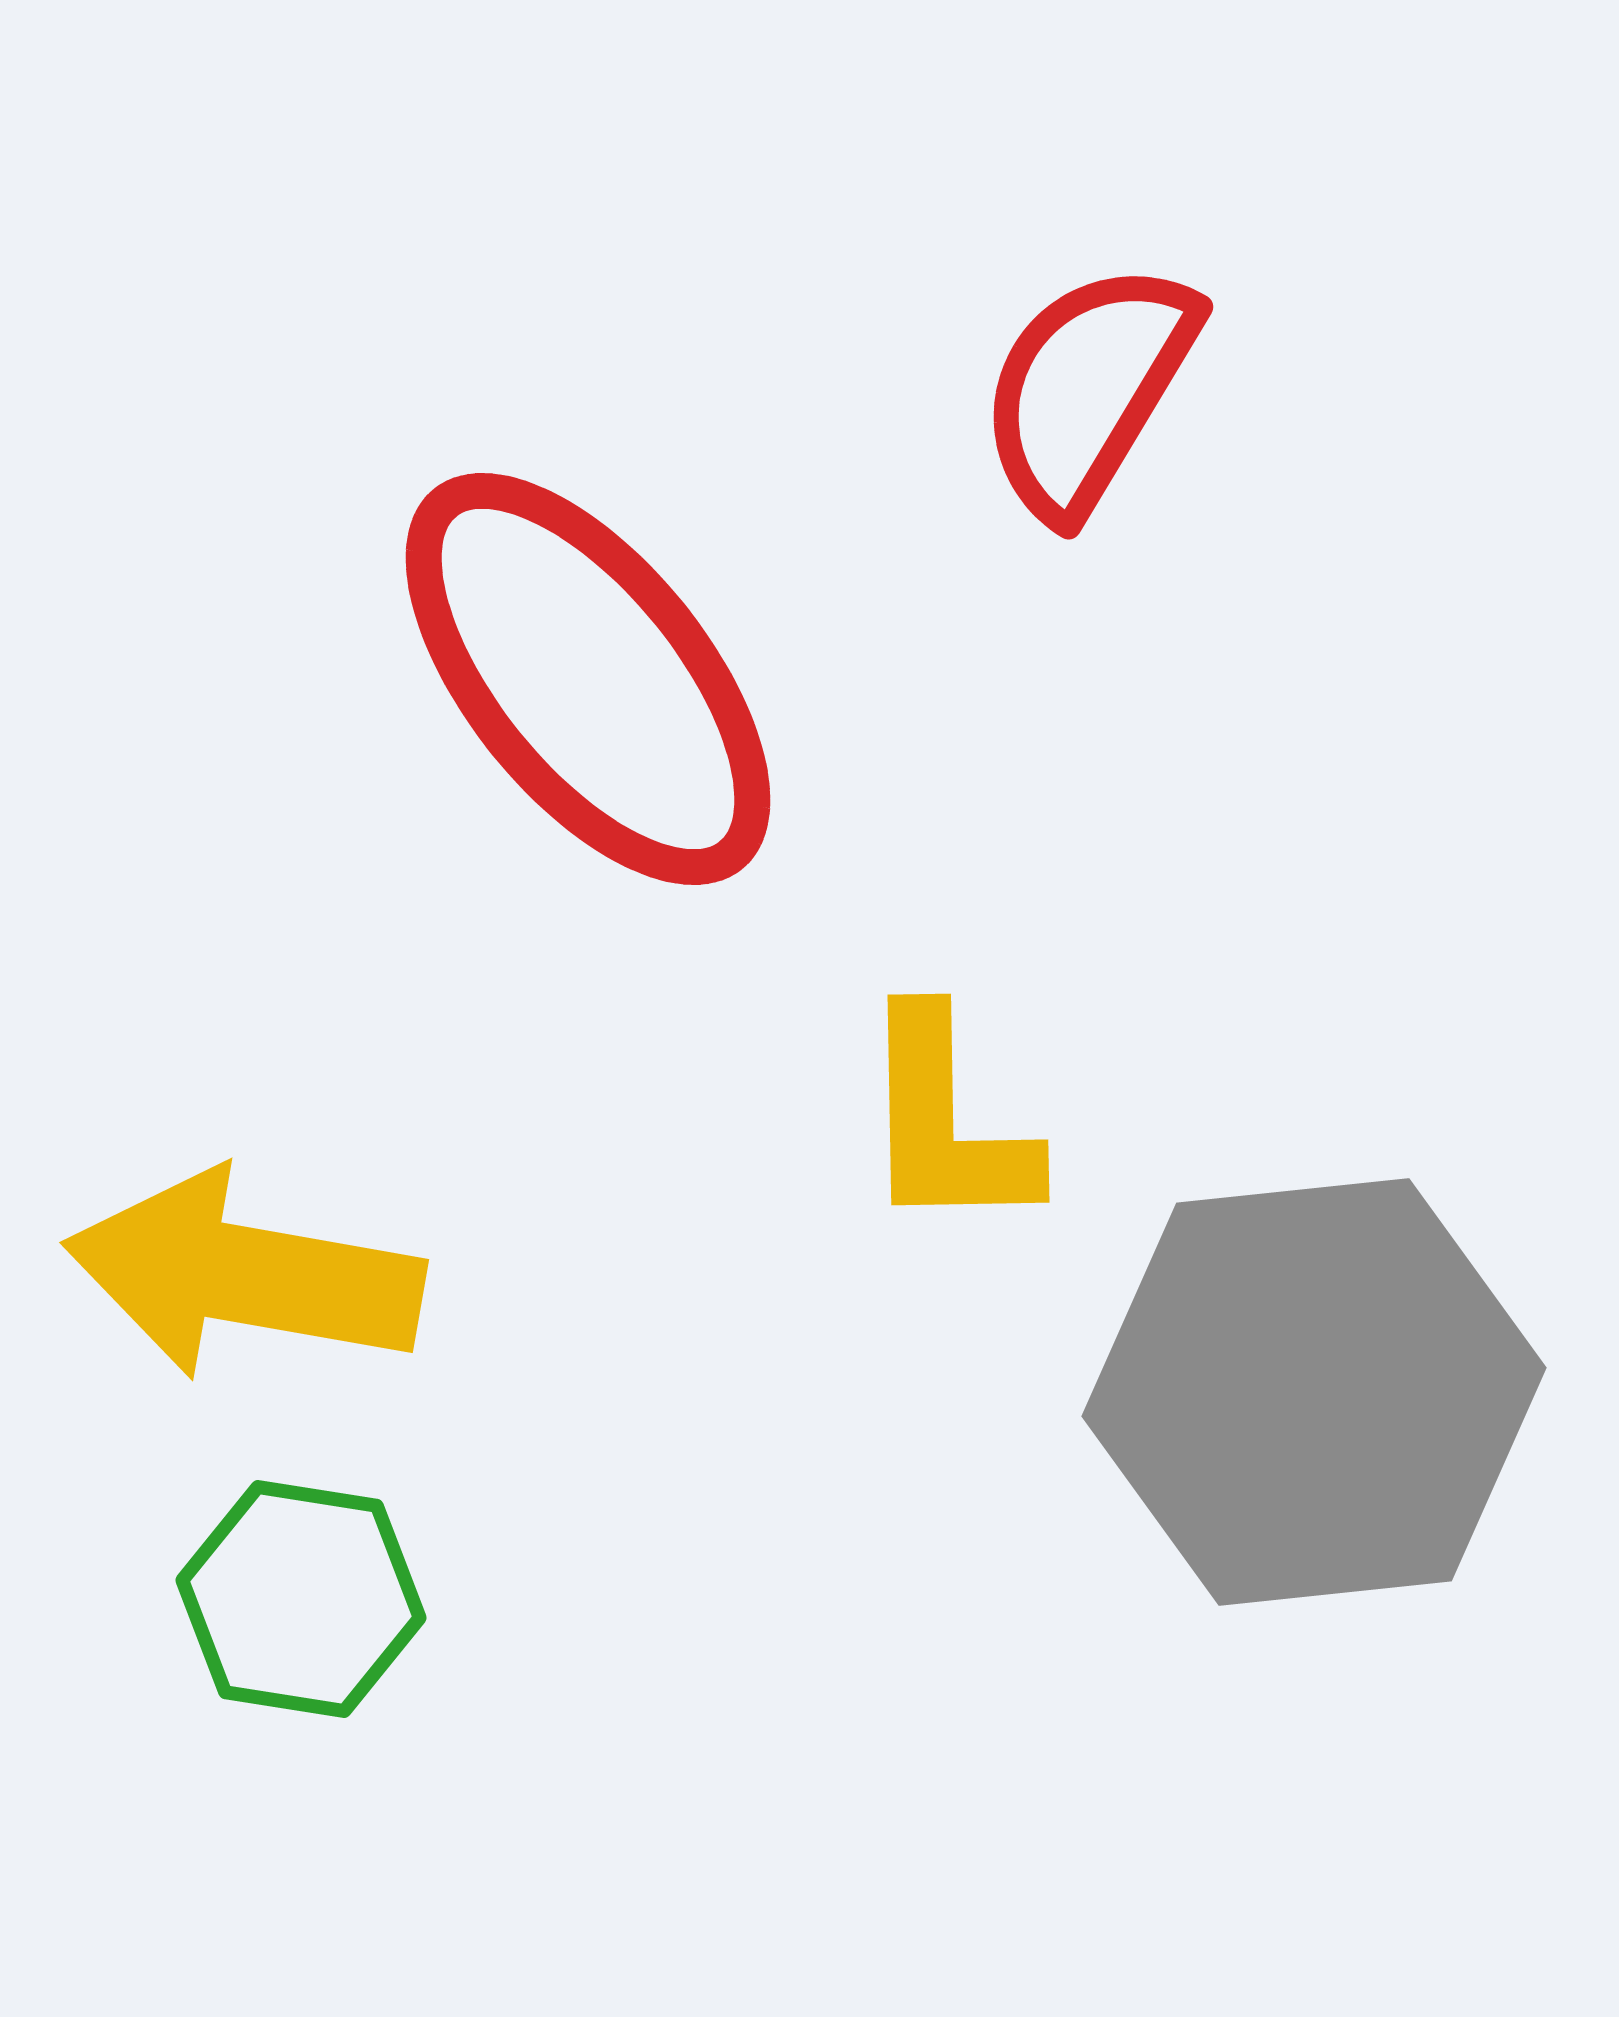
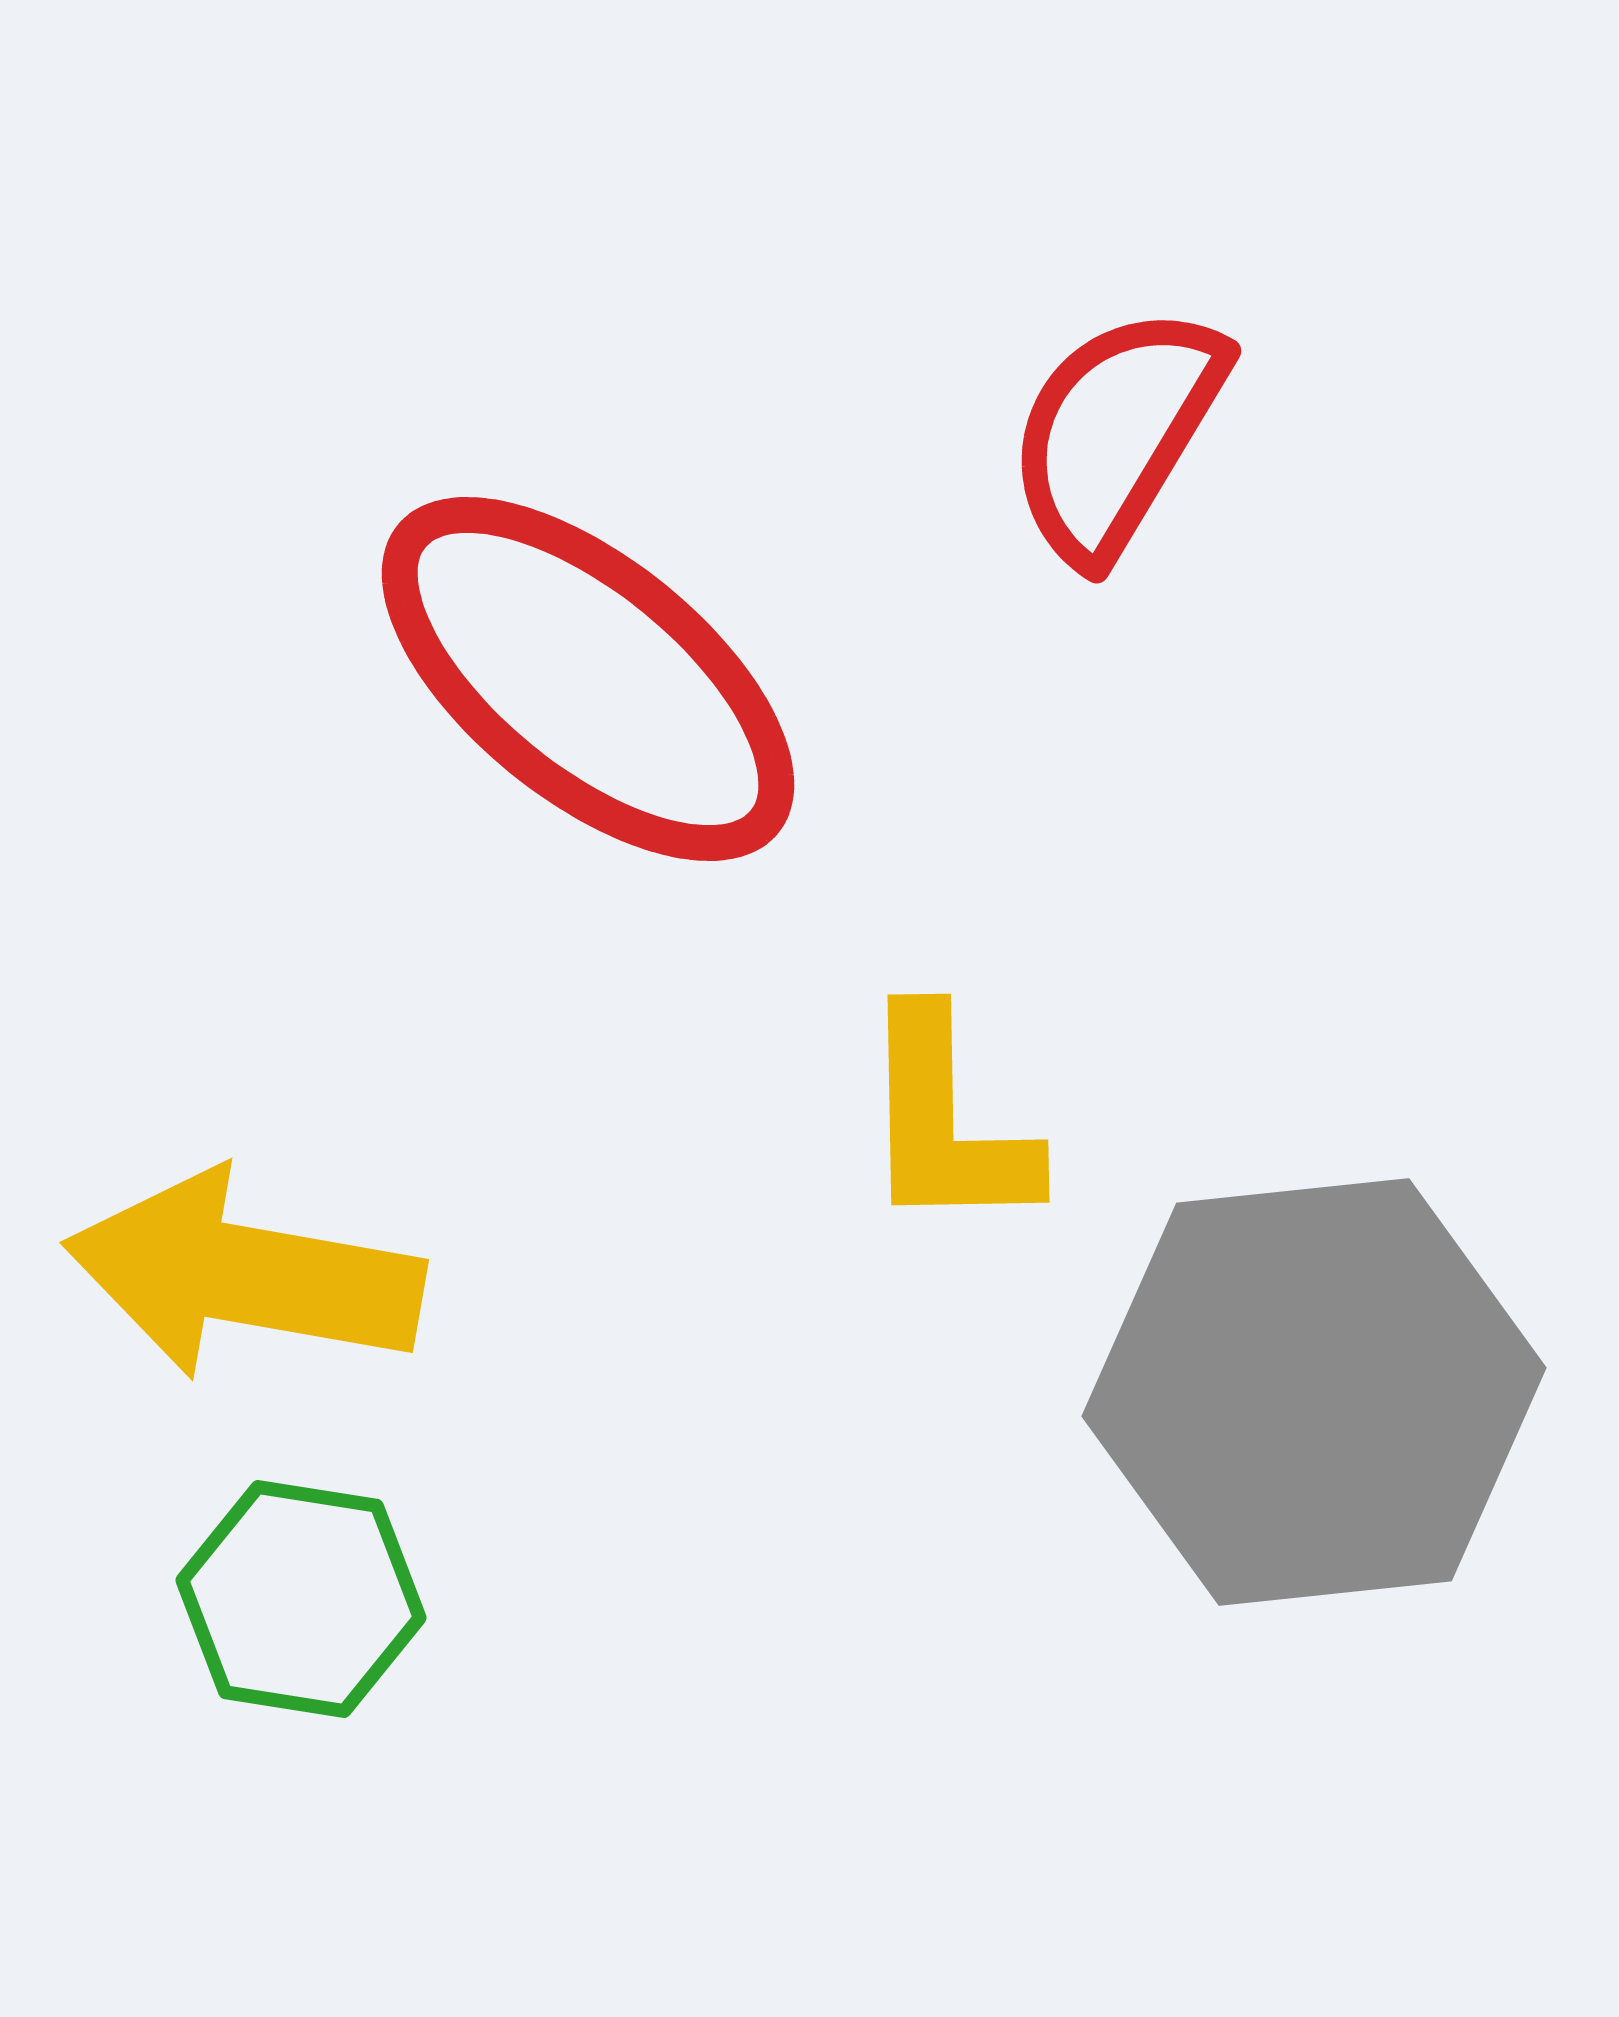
red semicircle: moved 28 px right, 44 px down
red ellipse: rotated 12 degrees counterclockwise
